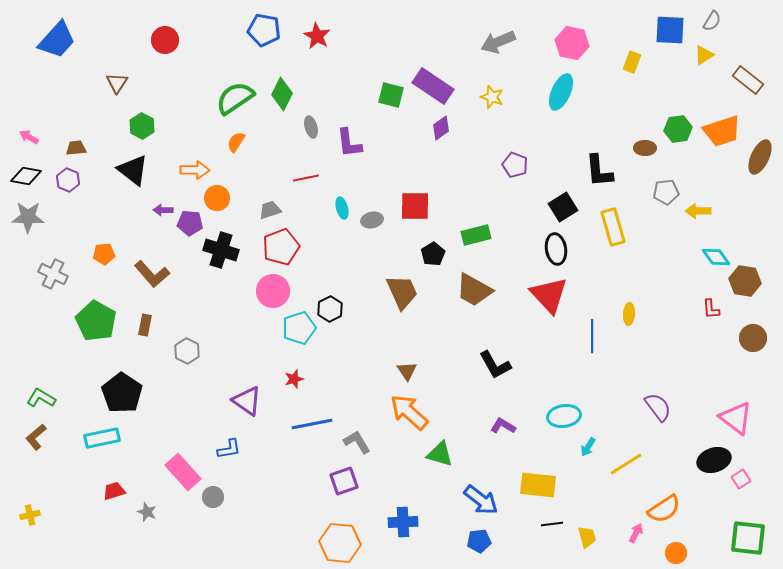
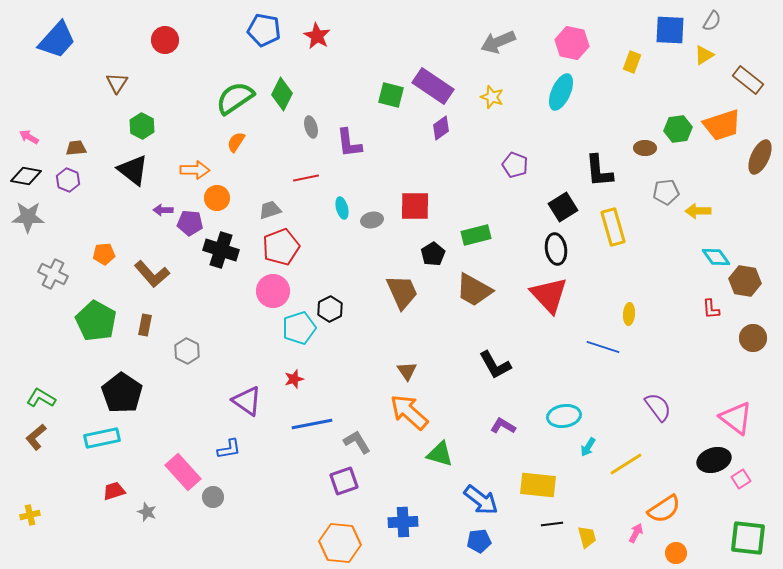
orange trapezoid at (722, 131): moved 6 px up
blue line at (592, 336): moved 11 px right, 11 px down; rotated 72 degrees counterclockwise
